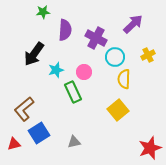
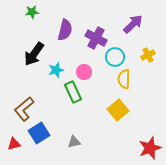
green star: moved 11 px left
purple semicircle: rotated 10 degrees clockwise
